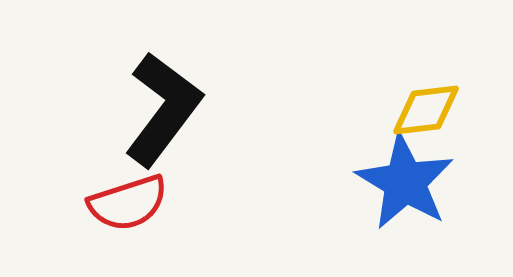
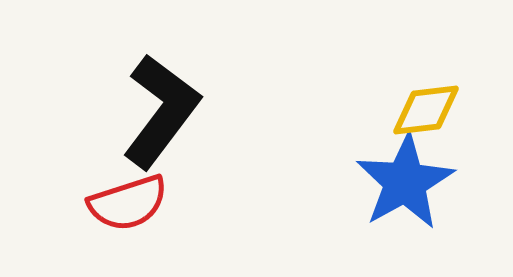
black L-shape: moved 2 px left, 2 px down
blue star: rotated 12 degrees clockwise
